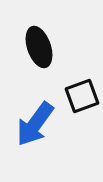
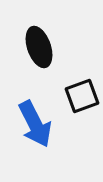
blue arrow: rotated 63 degrees counterclockwise
